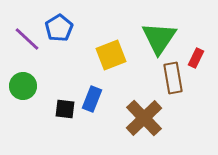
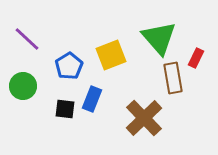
blue pentagon: moved 10 px right, 38 px down
green triangle: rotated 15 degrees counterclockwise
